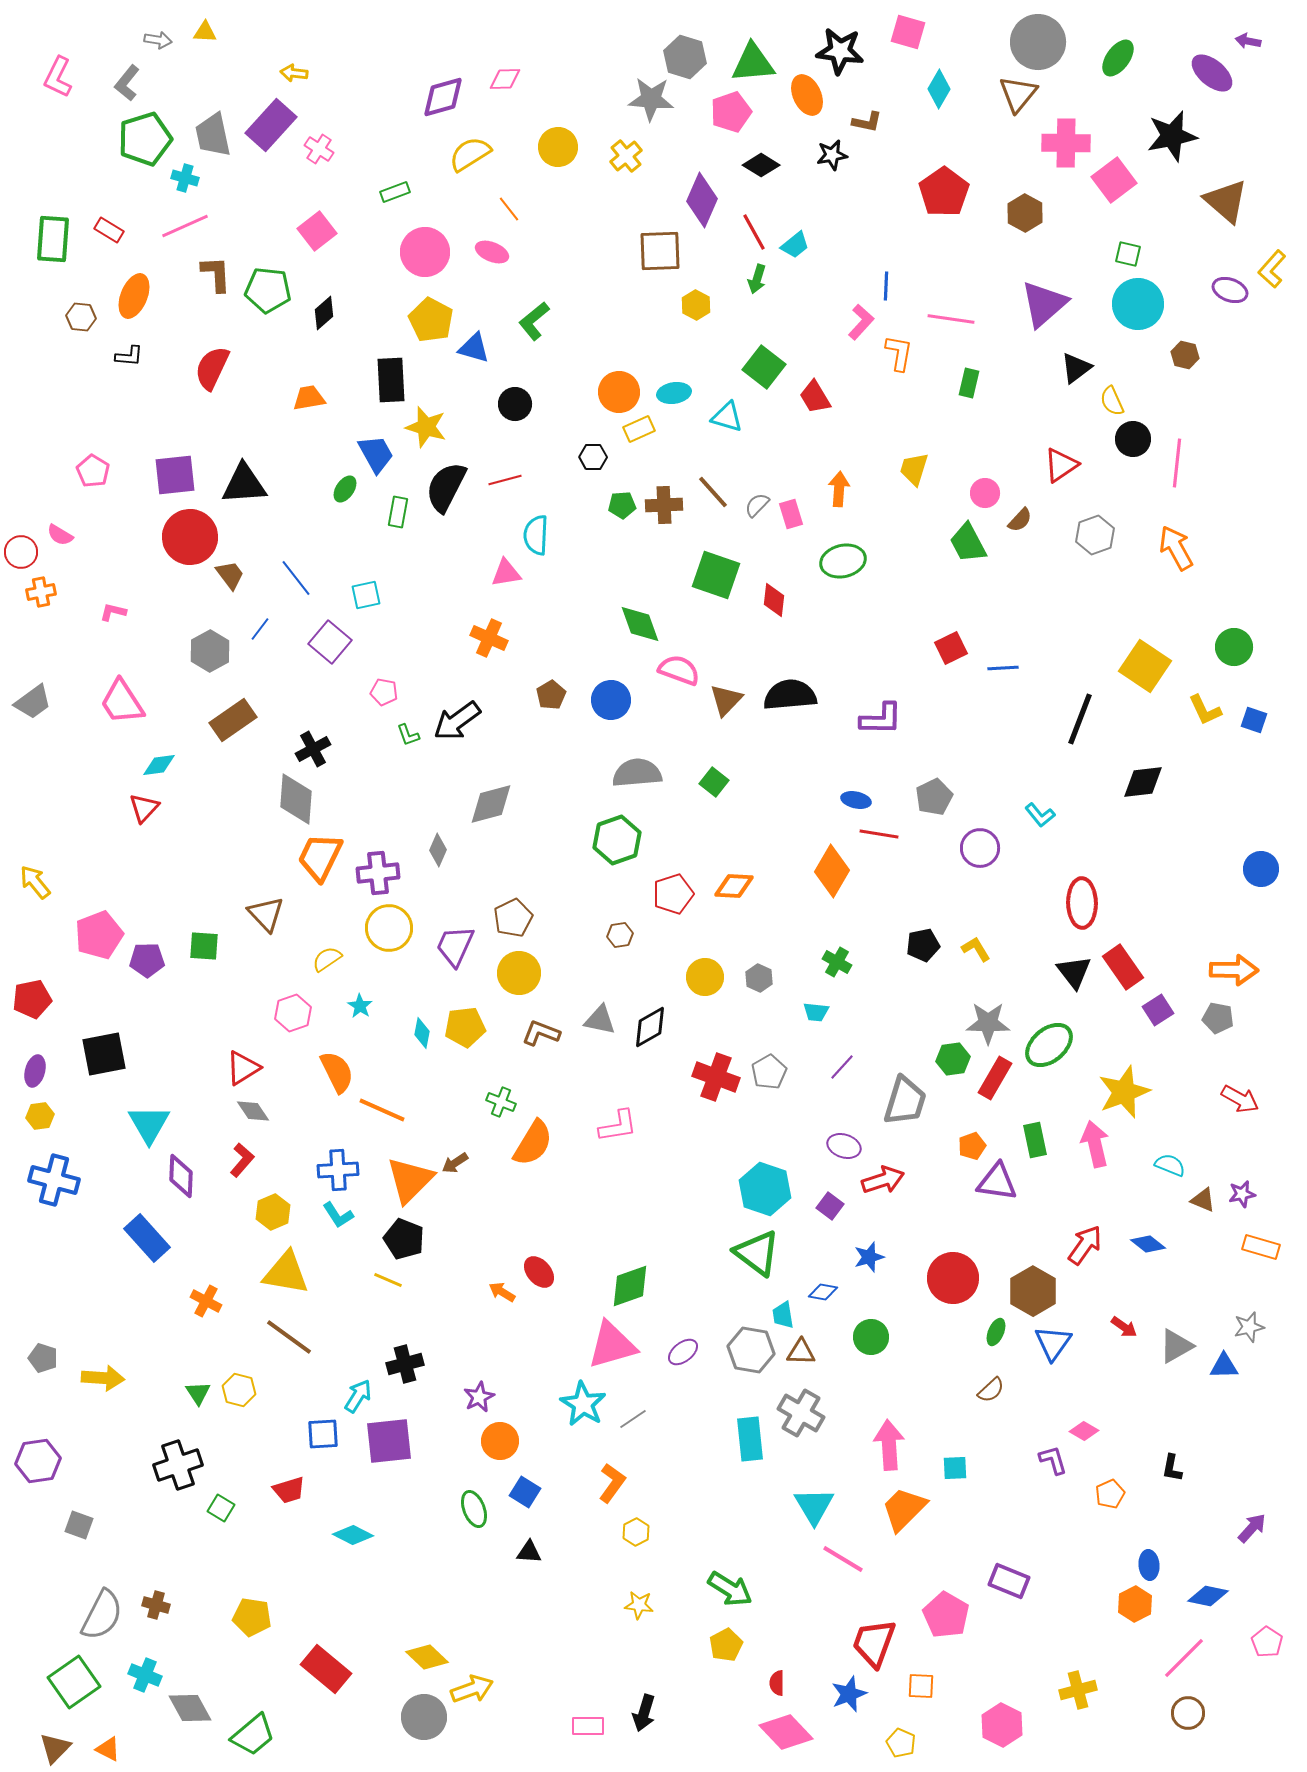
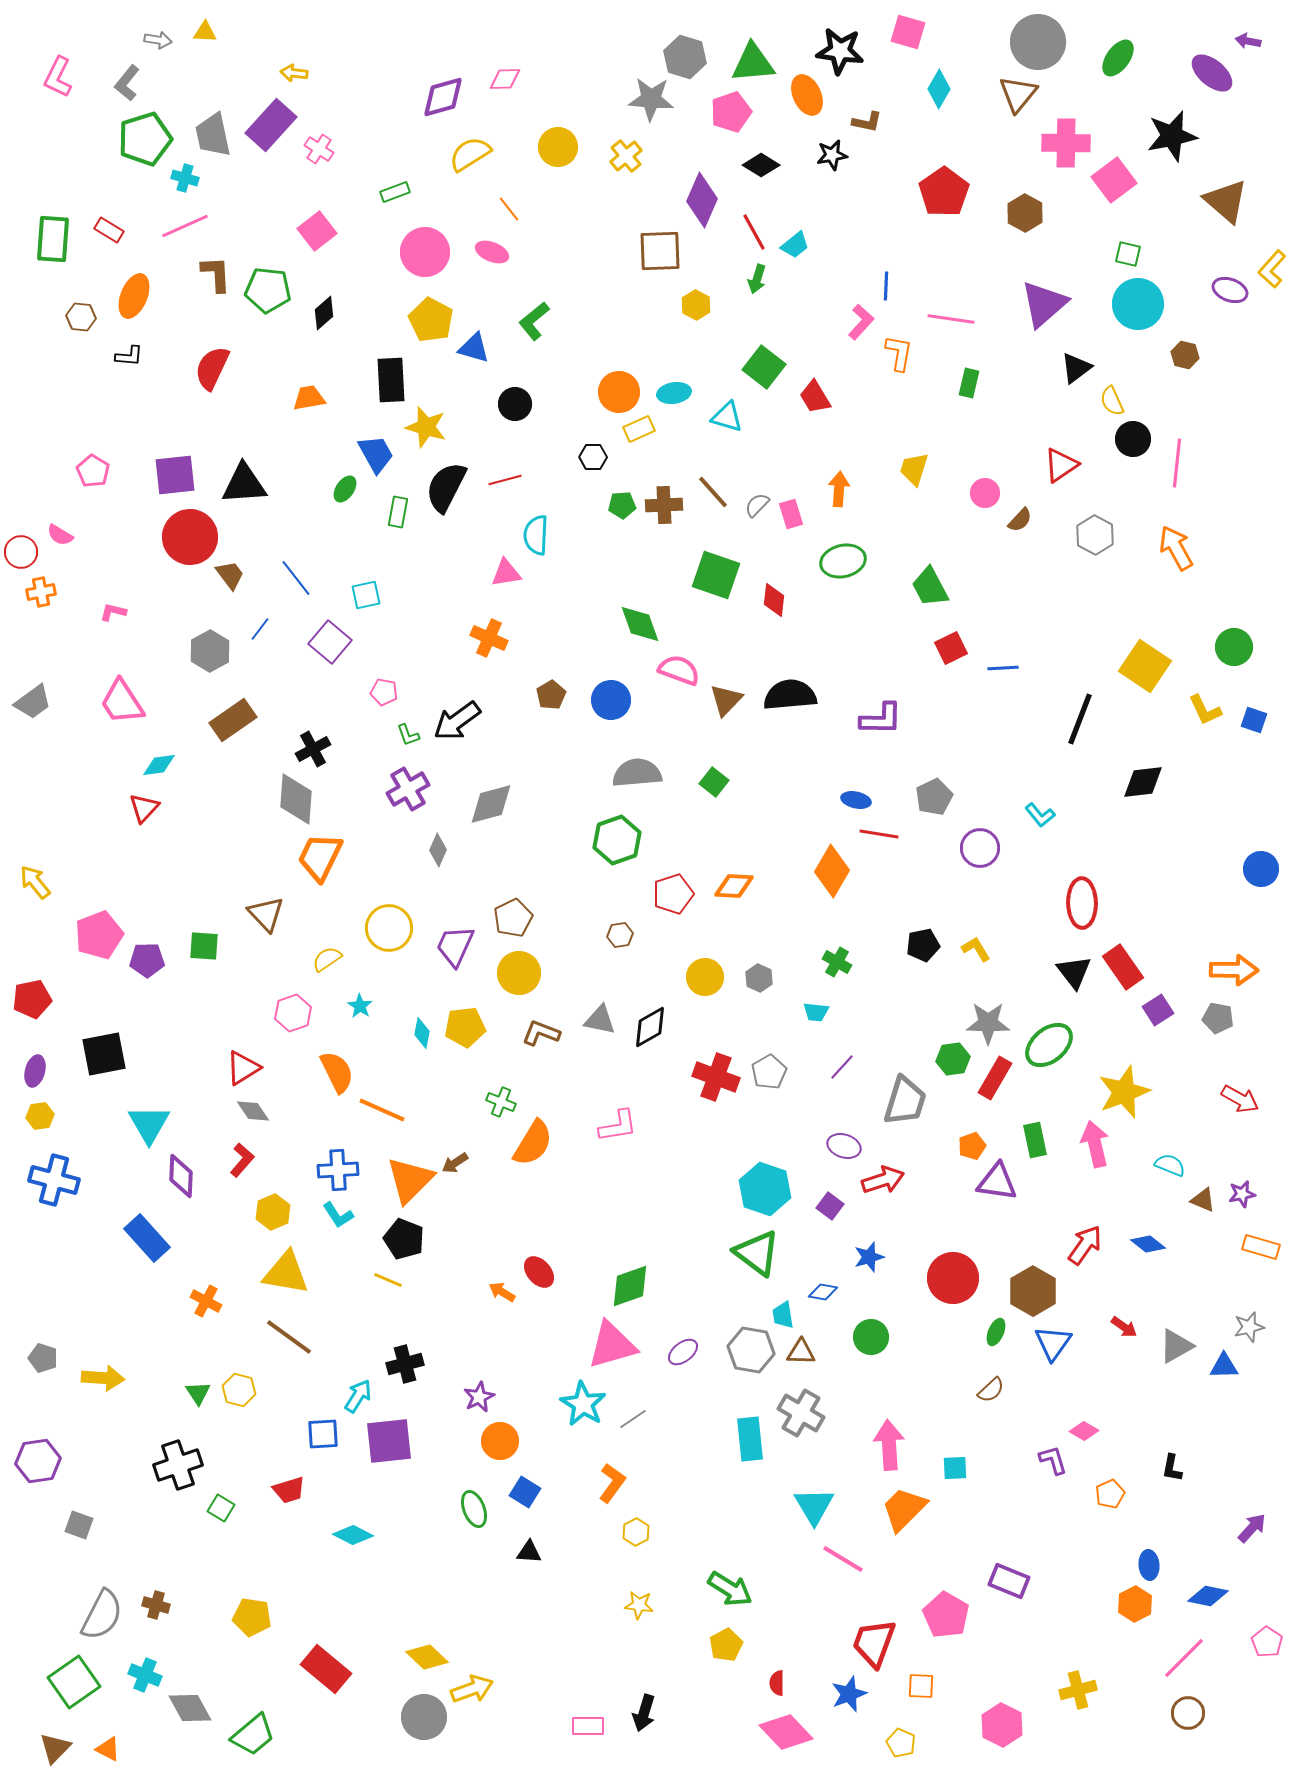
gray hexagon at (1095, 535): rotated 12 degrees counterclockwise
green trapezoid at (968, 543): moved 38 px left, 44 px down
purple cross at (378, 873): moved 30 px right, 84 px up; rotated 24 degrees counterclockwise
